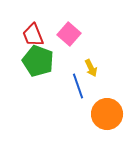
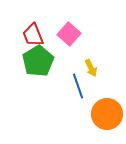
green pentagon: rotated 20 degrees clockwise
